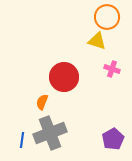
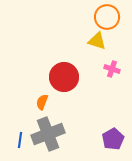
gray cross: moved 2 px left, 1 px down
blue line: moved 2 px left
